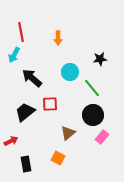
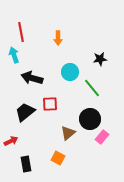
cyan arrow: rotated 133 degrees clockwise
black arrow: rotated 25 degrees counterclockwise
black circle: moved 3 px left, 4 px down
